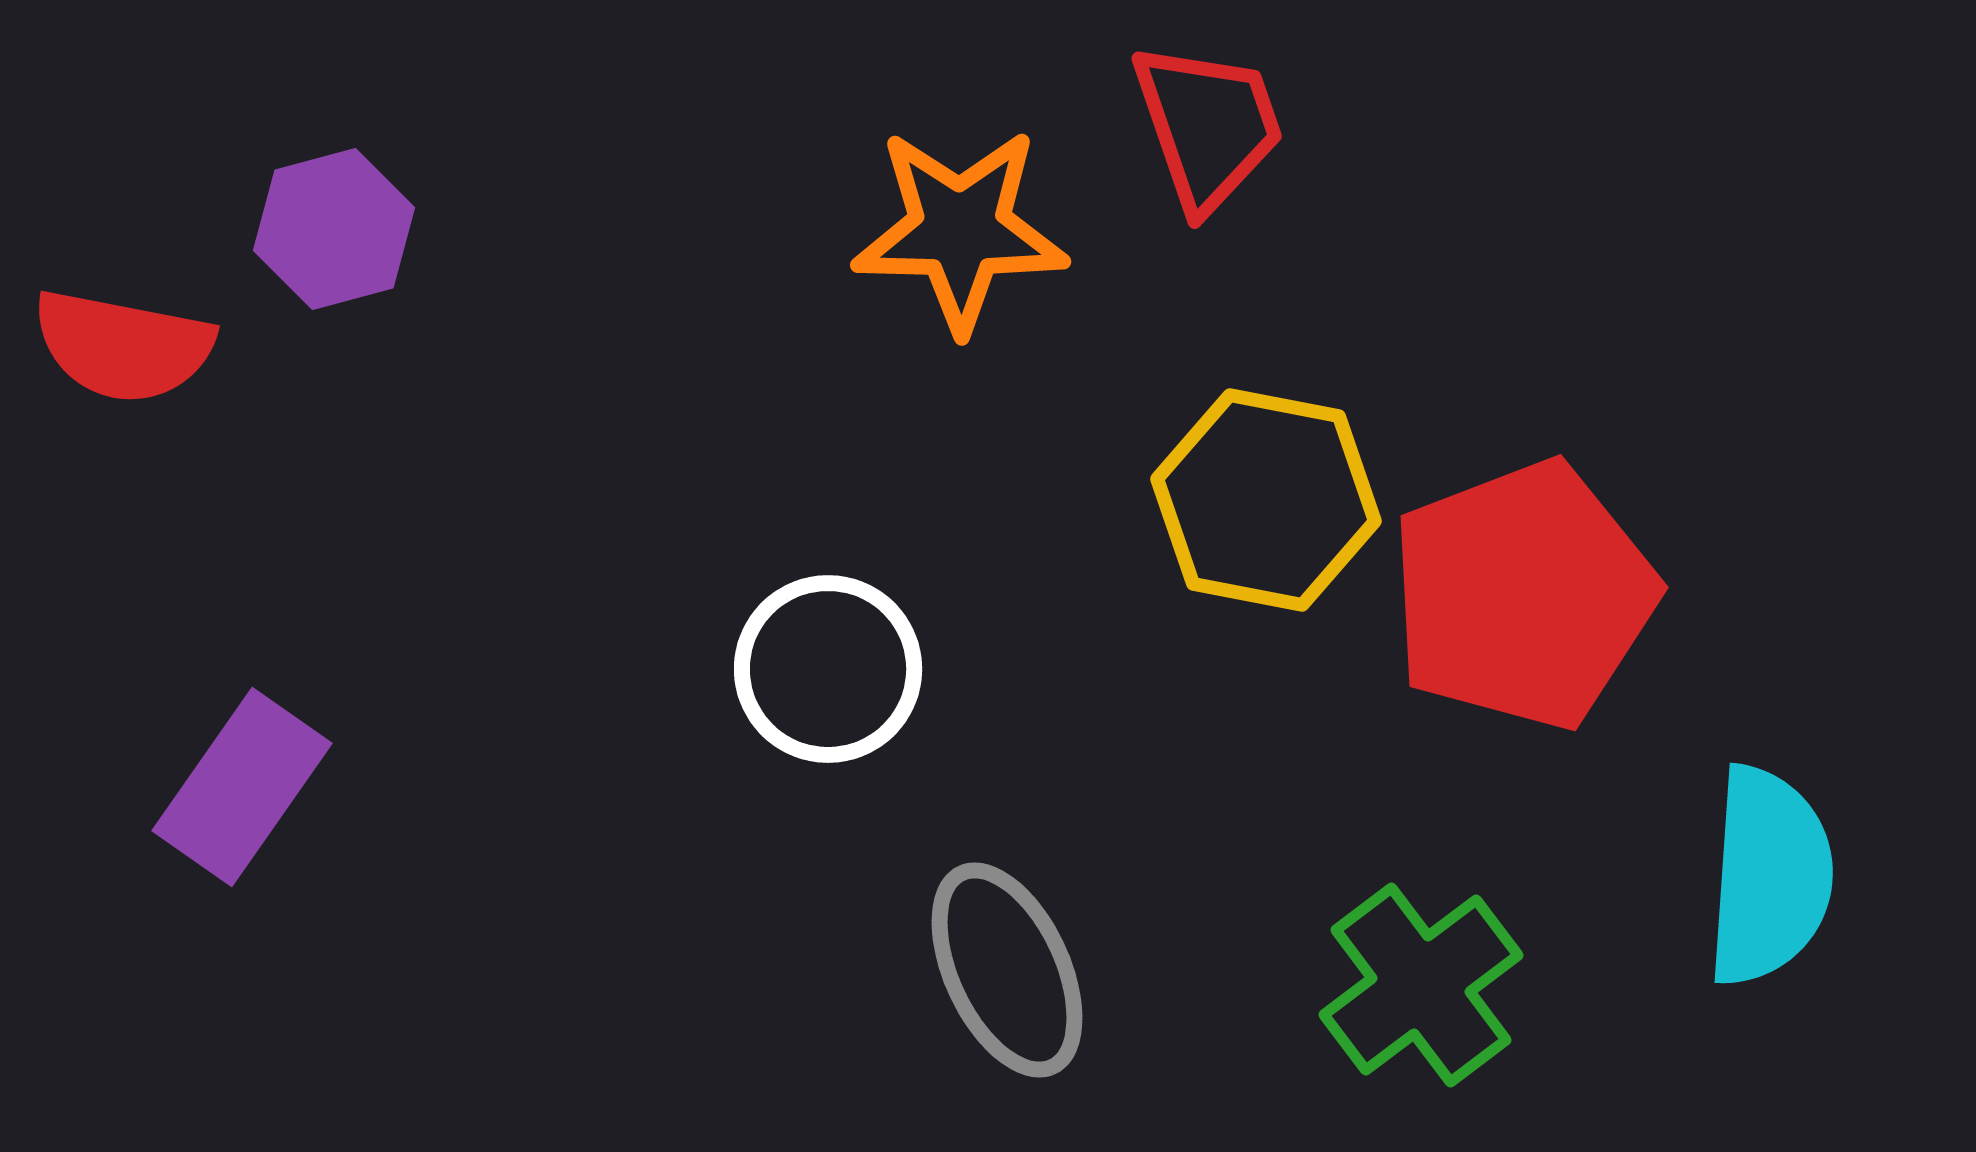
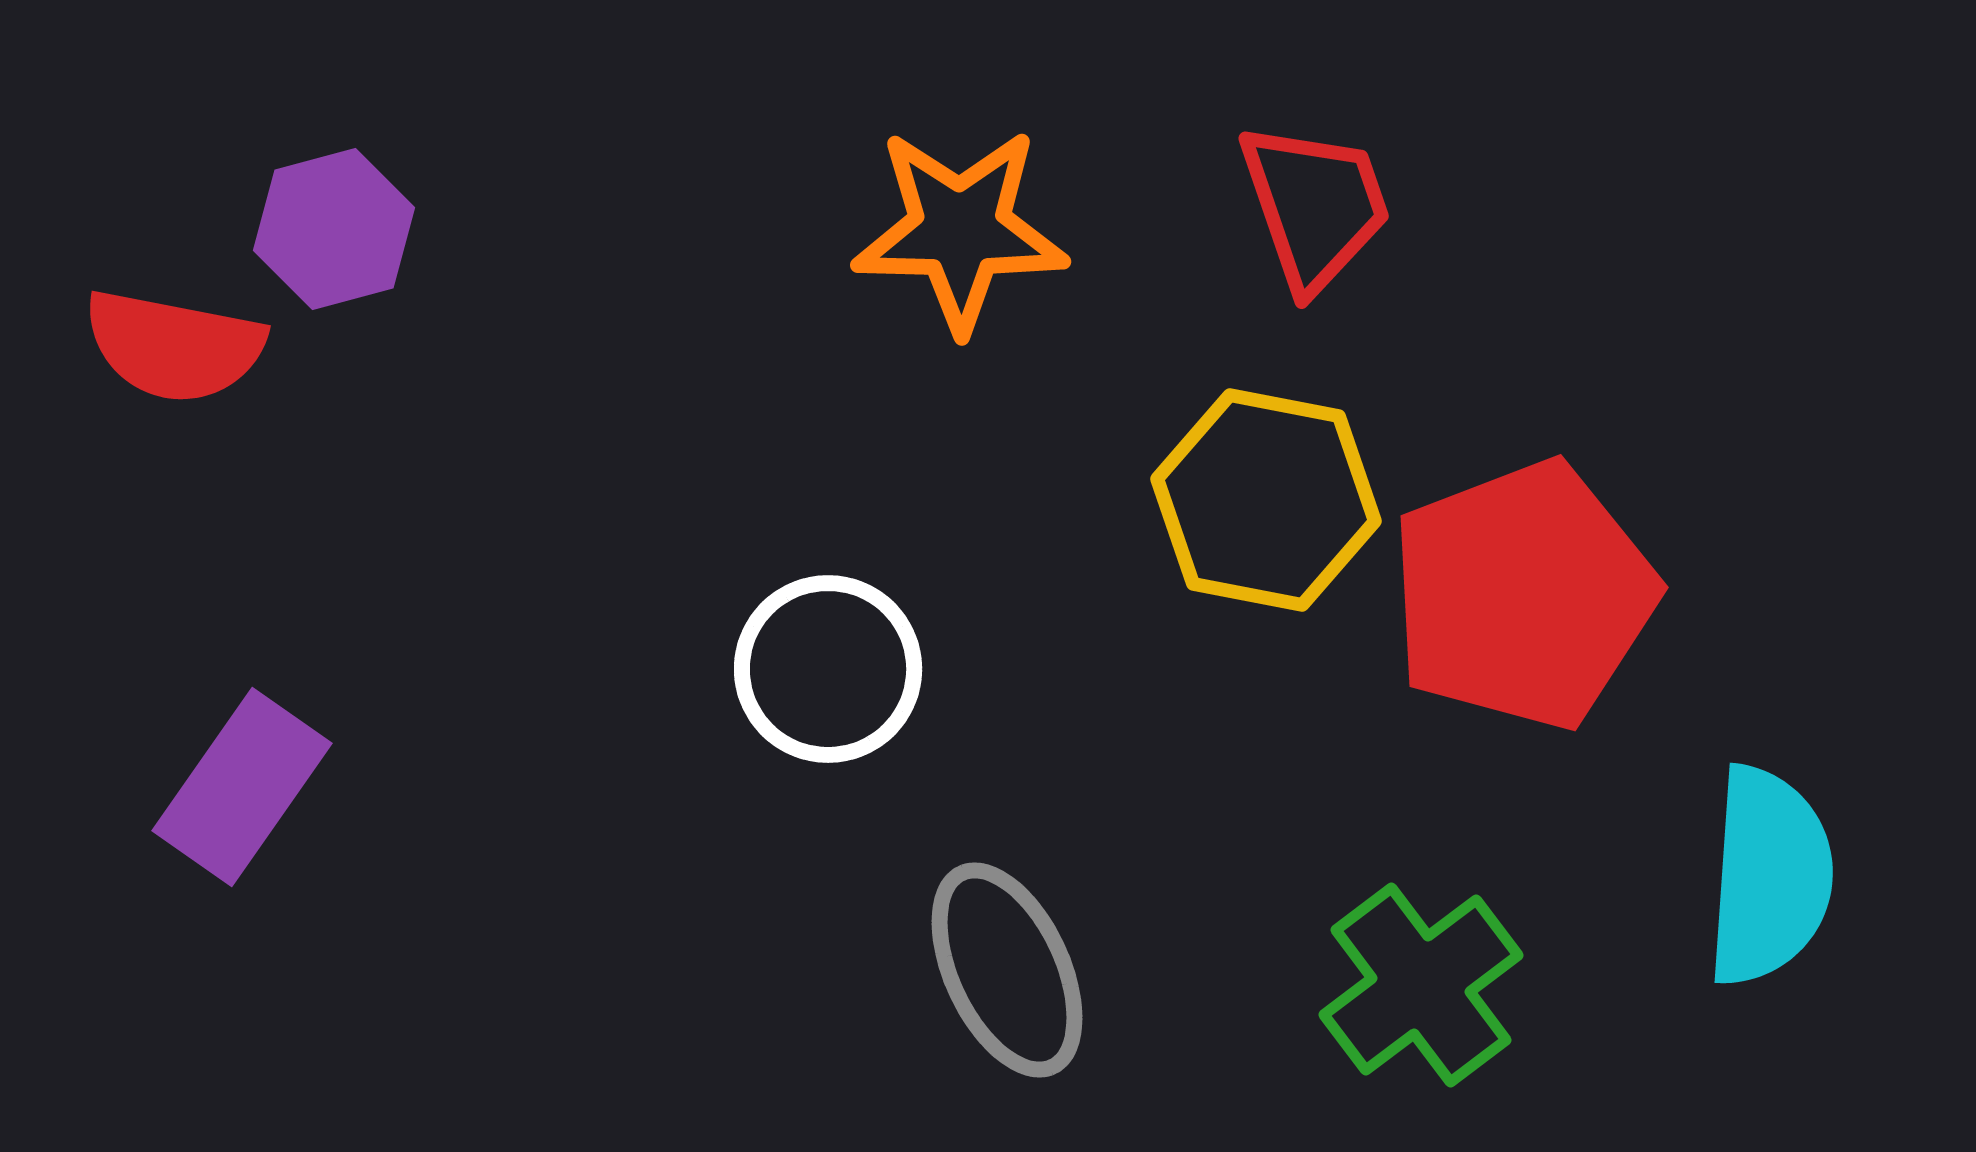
red trapezoid: moved 107 px right, 80 px down
red semicircle: moved 51 px right
